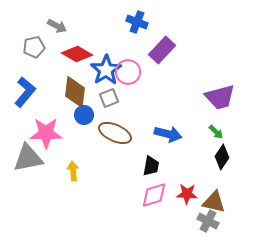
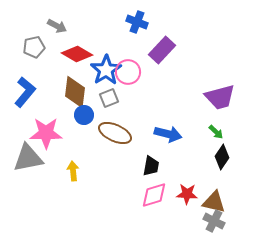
gray cross: moved 6 px right
